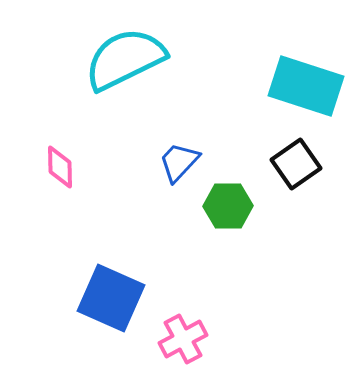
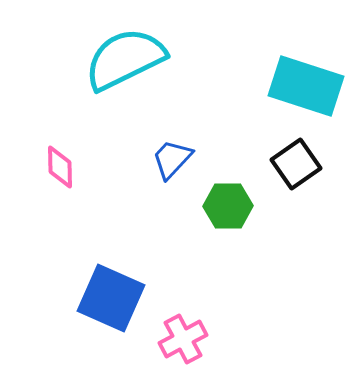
blue trapezoid: moved 7 px left, 3 px up
